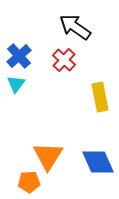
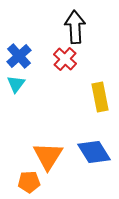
black arrow: rotated 52 degrees clockwise
red cross: moved 1 px right, 1 px up
blue diamond: moved 4 px left, 10 px up; rotated 8 degrees counterclockwise
